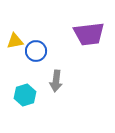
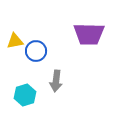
purple trapezoid: rotated 8 degrees clockwise
